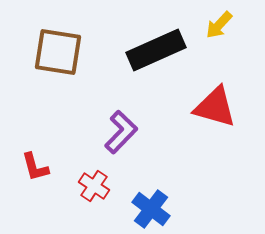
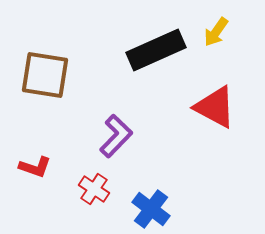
yellow arrow: moved 3 px left, 7 px down; rotated 8 degrees counterclockwise
brown square: moved 13 px left, 23 px down
red triangle: rotated 12 degrees clockwise
purple L-shape: moved 5 px left, 4 px down
red L-shape: rotated 56 degrees counterclockwise
red cross: moved 3 px down
